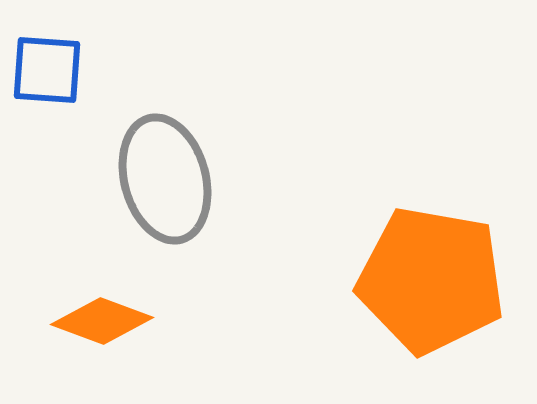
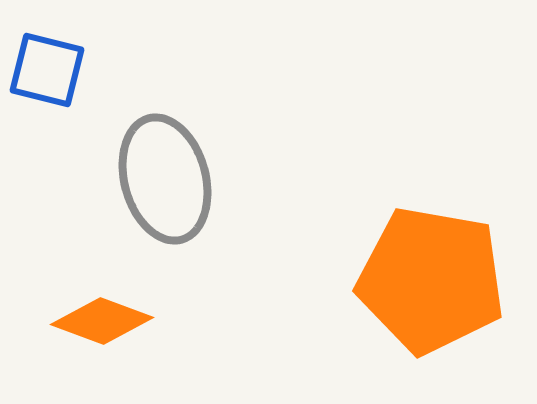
blue square: rotated 10 degrees clockwise
